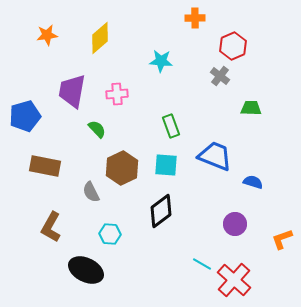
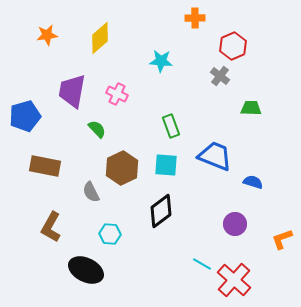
pink cross: rotated 30 degrees clockwise
